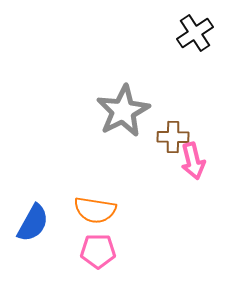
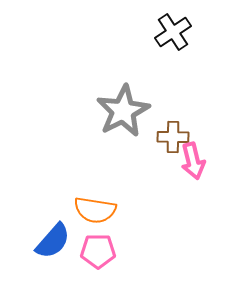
black cross: moved 22 px left, 1 px up
blue semicircle: moved 20 px right, 18 px down; rotated 12 degrees clockwise
